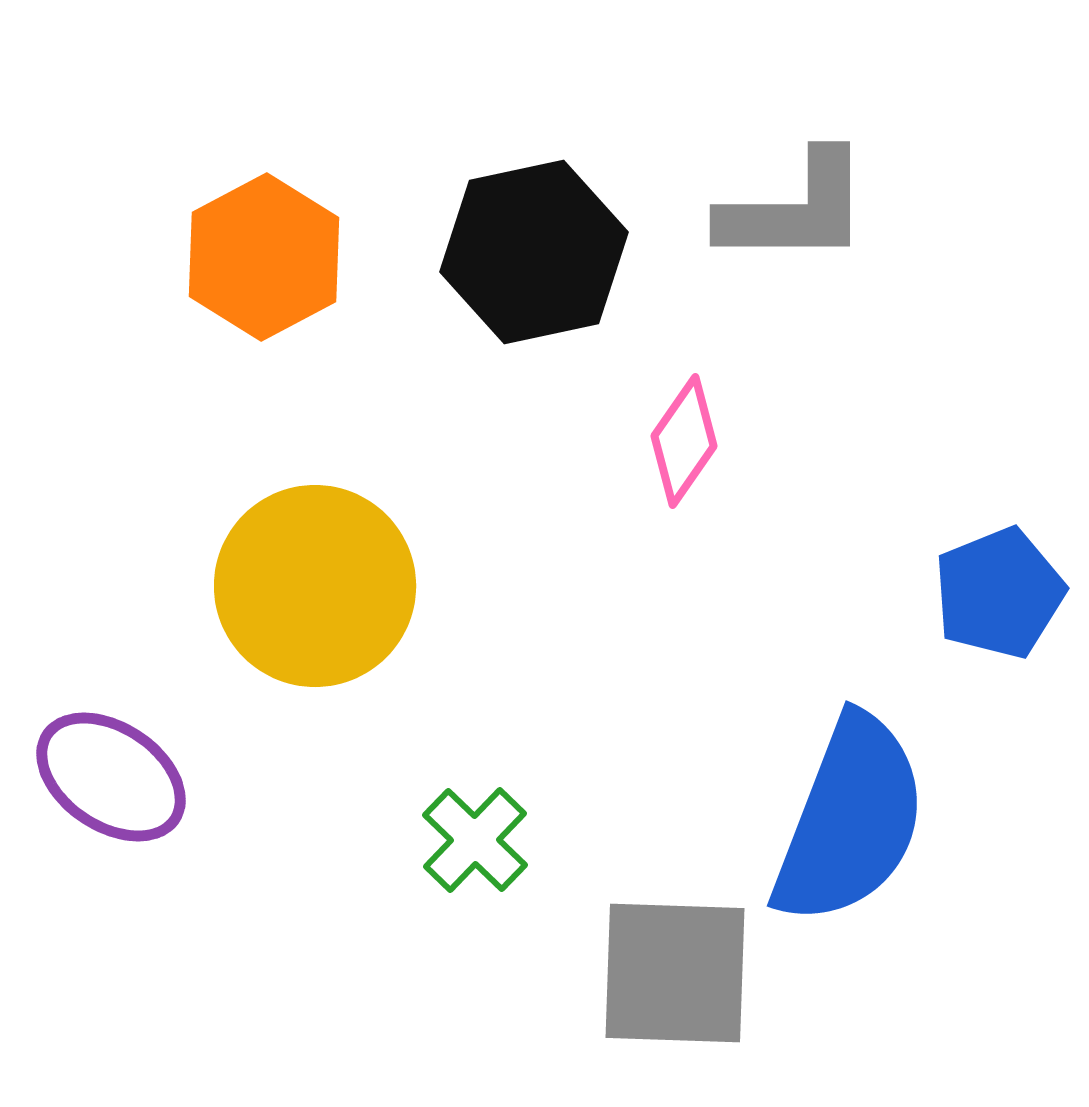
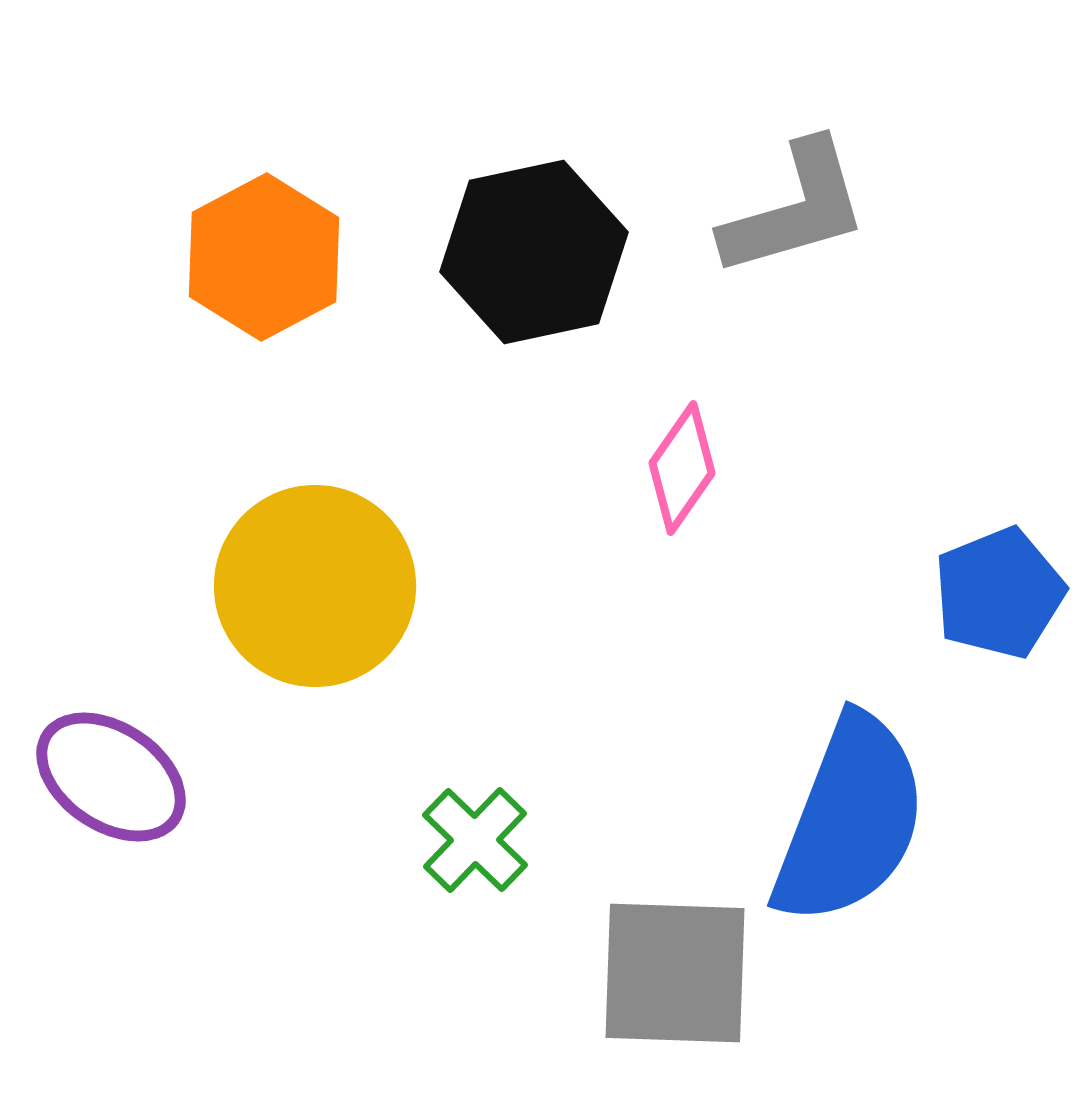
gray L-shape: rotated 16 degrees counterclockwise
pink diamond: moved 2 px left, 27 px down
